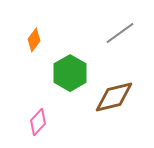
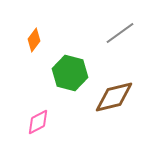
green hexagon: rotated 16 degrees counterclockwise
pink diamond: rotated 20 degrees clockwise
